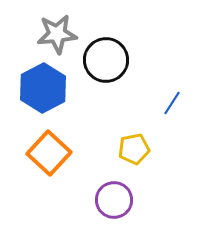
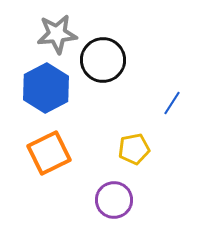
black circle: moved 3 px left
blue hexagon: moved 3 px right
orange square: rotated 21 degrees clockwise
